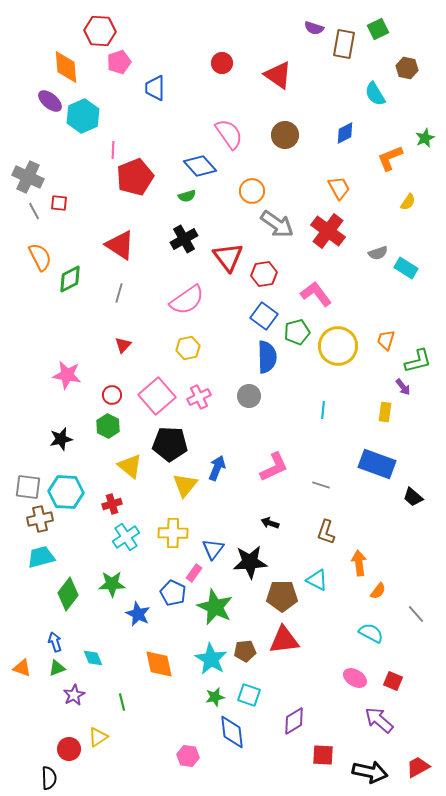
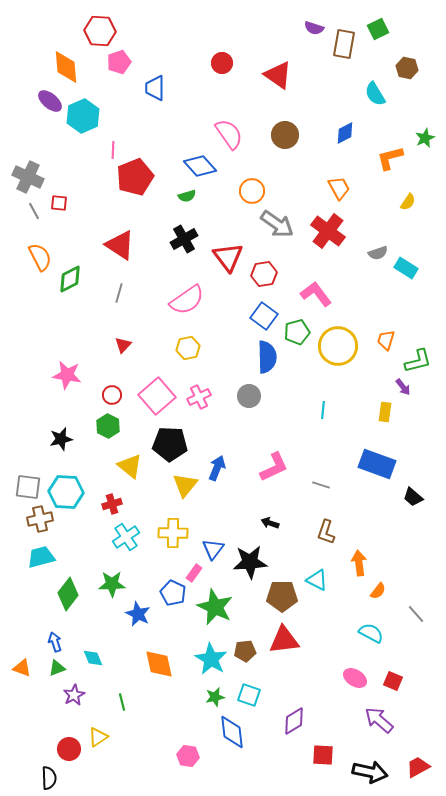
orange L-shape at (390, 158): rotated 8 degrees clockwise
